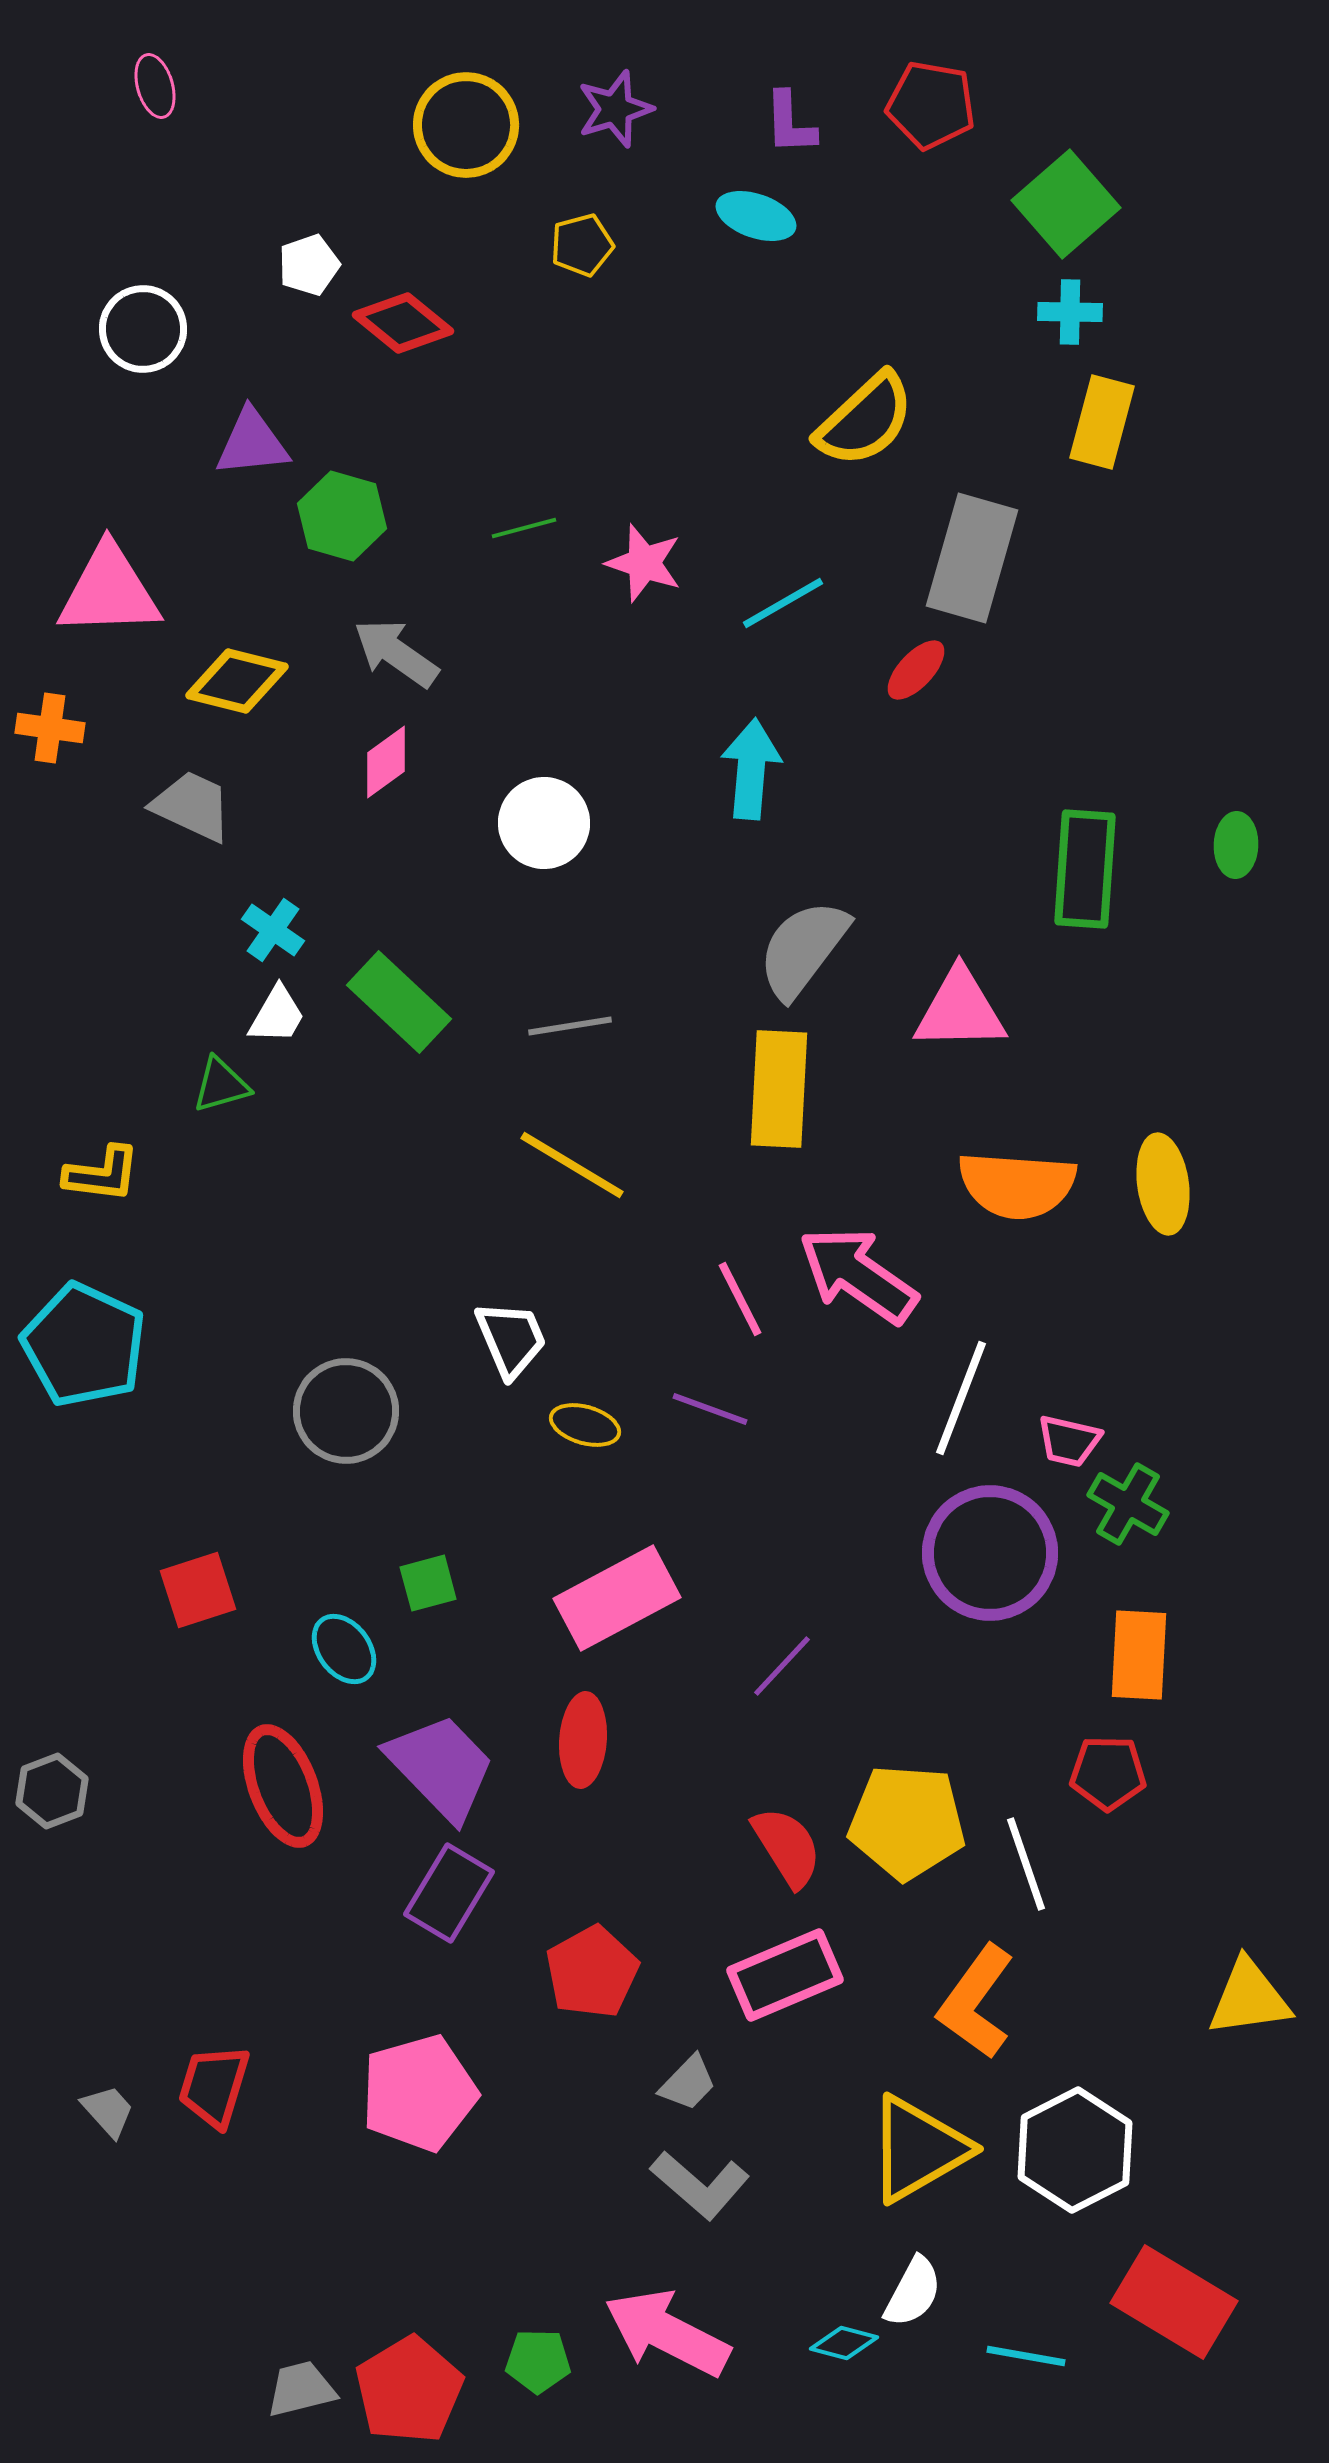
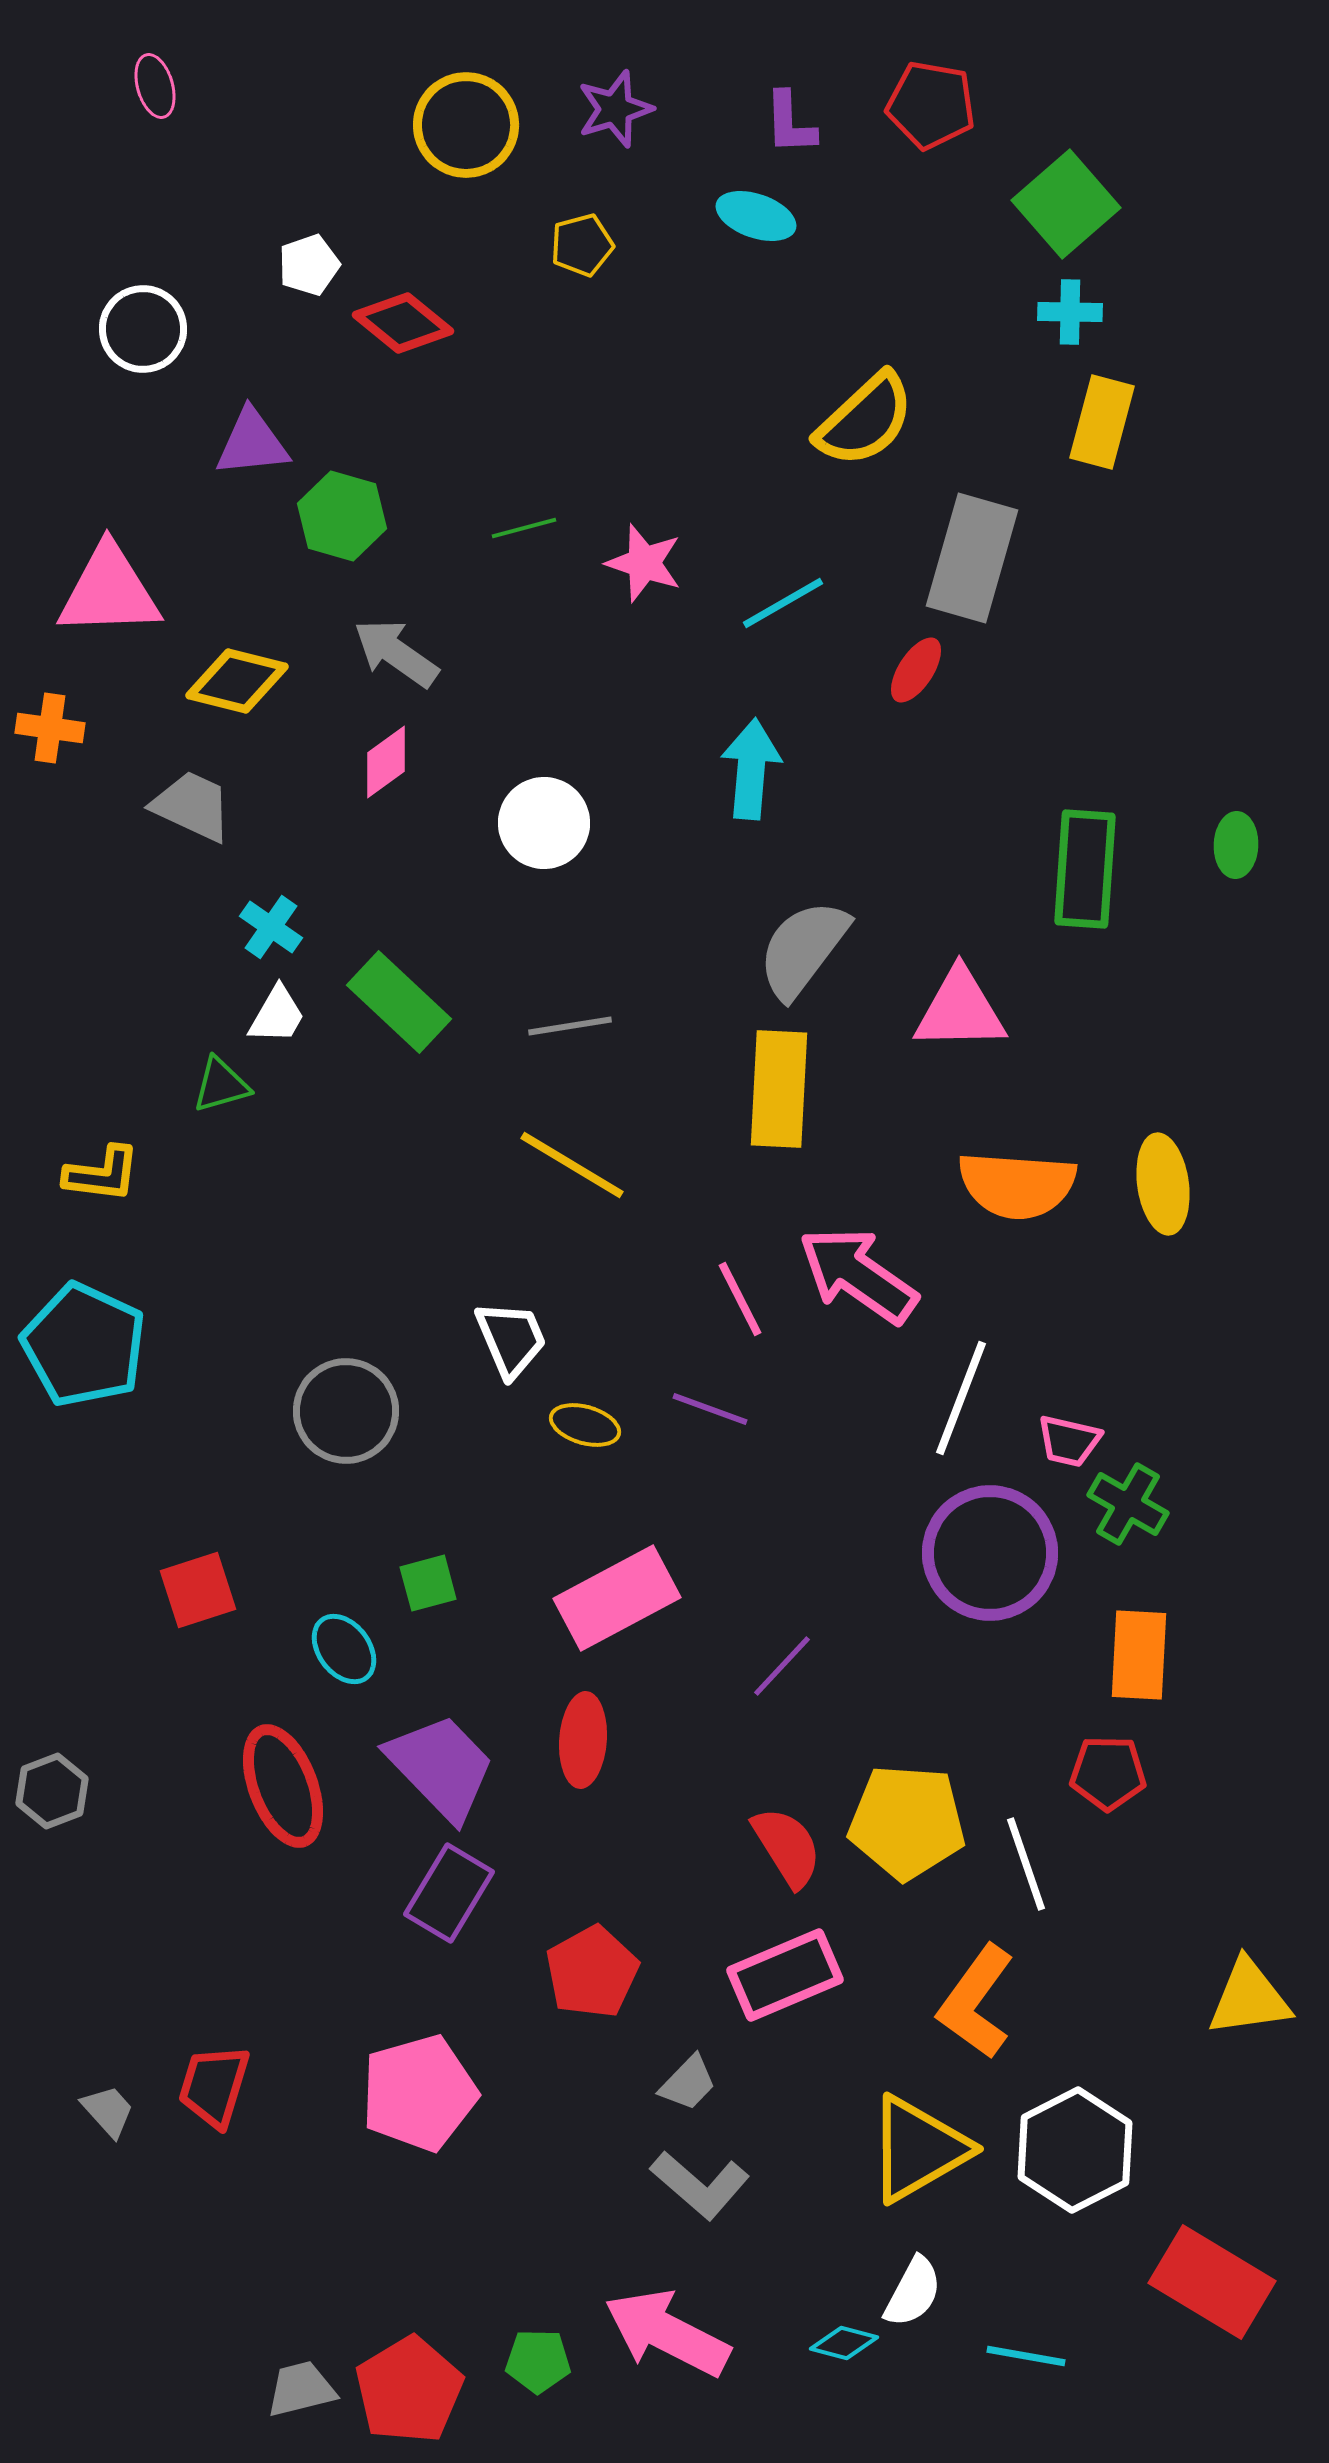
red ellipse at (916, 670): rotated 10 degrees counterclockwise
cyan cross at (273, 930): moved 2 px left, 3 px up
red rectangle at (1174, 2302): moved 38 px right, 20 px up
